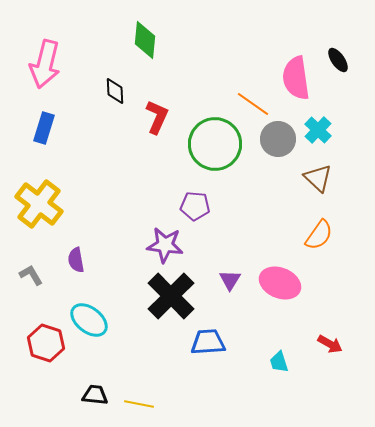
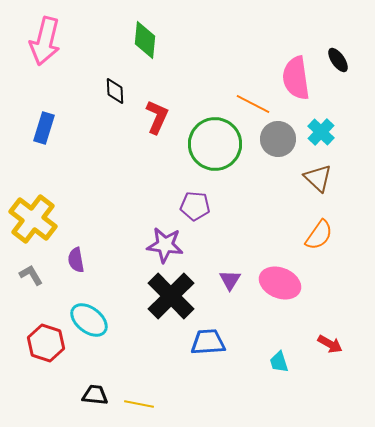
pink arrow: moved 23 px up
orange line: rotated 8 degrees counterclockwise
cyan cross: moved 3 px right, 2 px down
yellow cross: moved 6 px left, 15 px down
